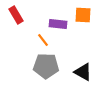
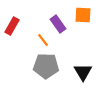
red rectangle: moved 4 px left, 11 px down; rotated 60 degrees clockwise
purple rectangle: rotated 48 degrees clockwise
black triangle: rotated 30 degrees clockwise
